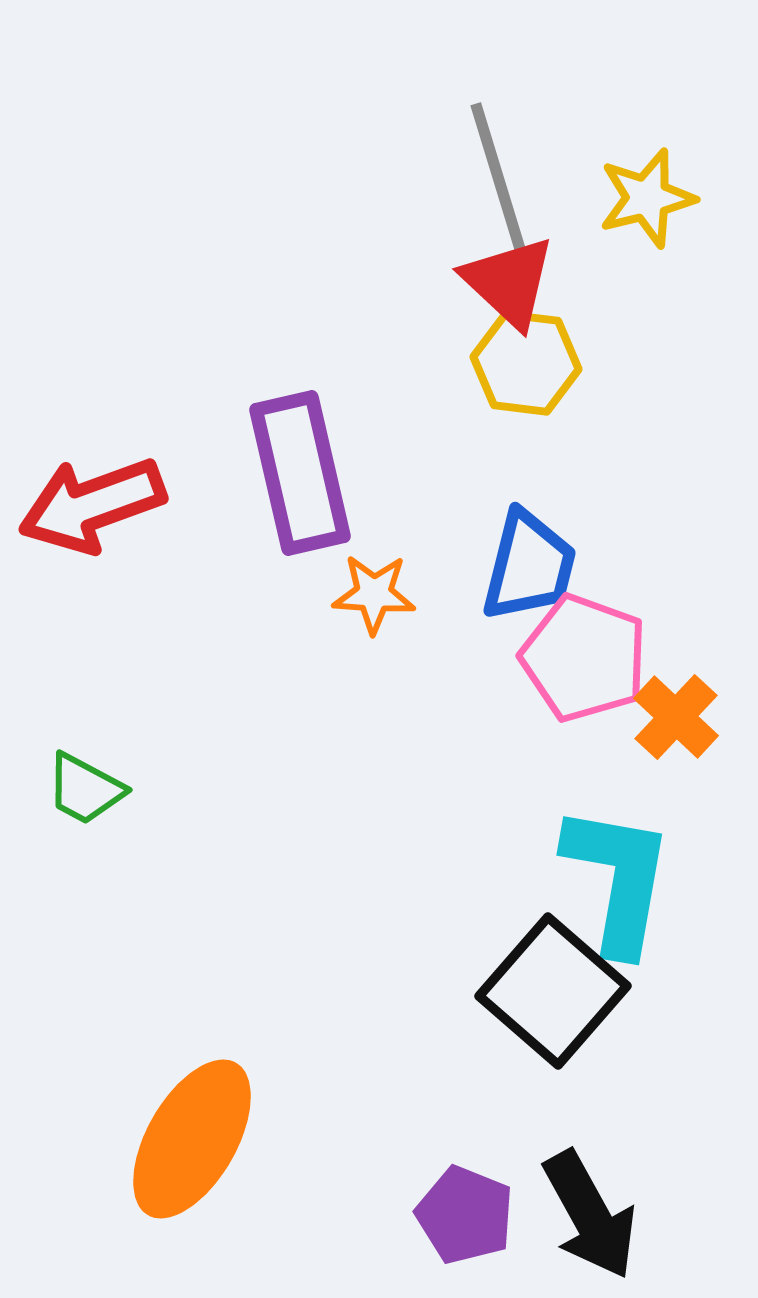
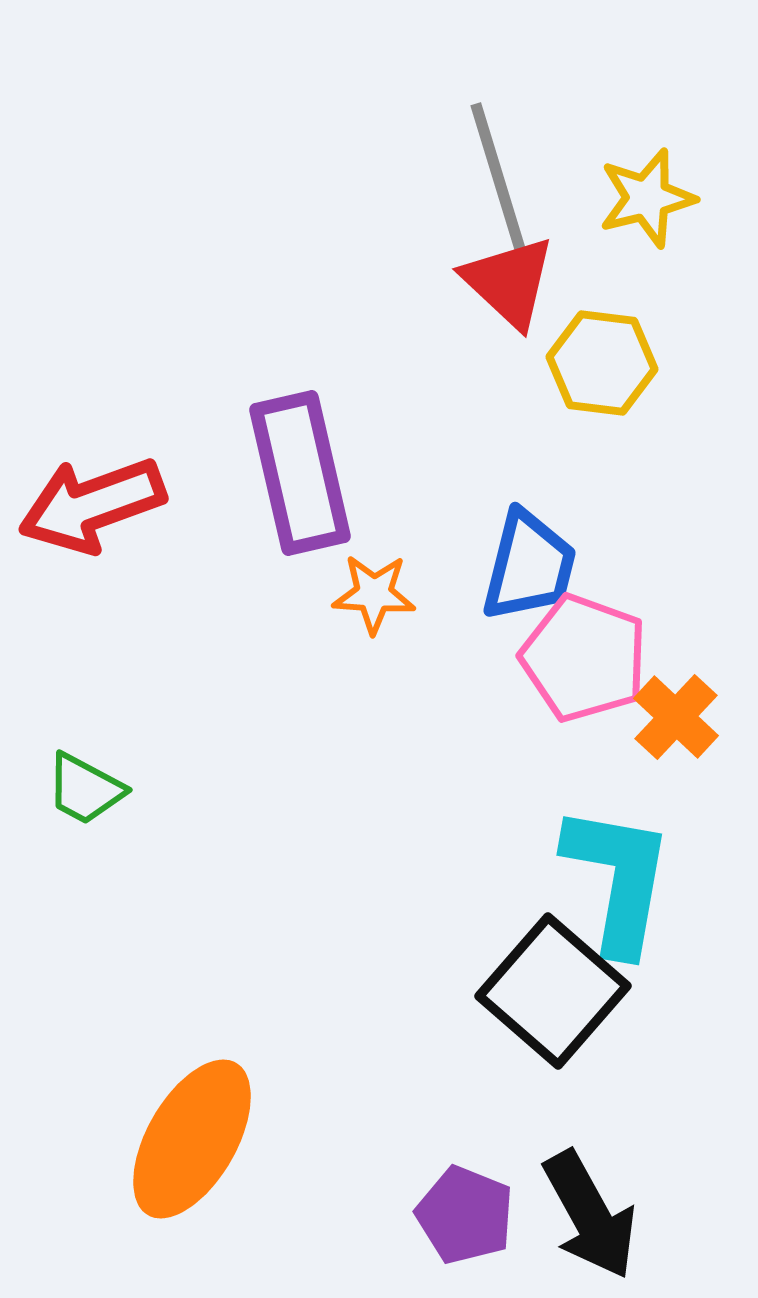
yellow hexagon: moved 76 px right
